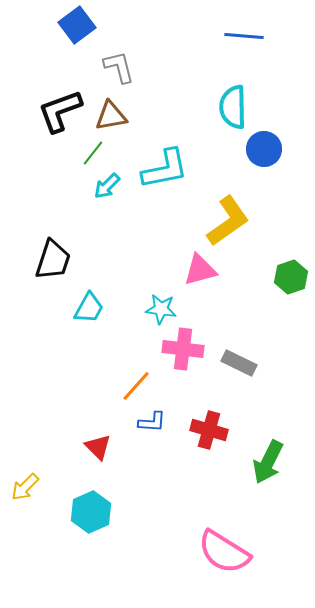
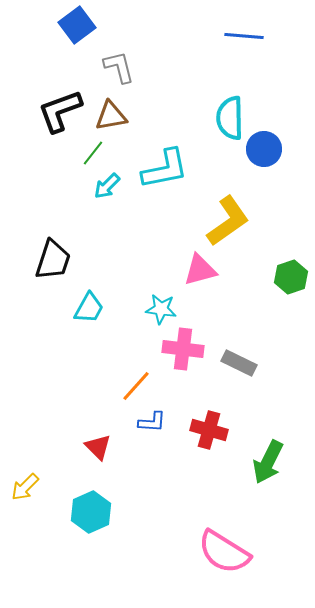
cyan semicircle: moved 3 px left, 11 px down
